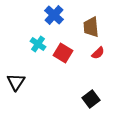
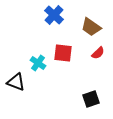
brown trapezoid: rotated 50 degrees counterclockwise
cyan cross: moved 19 px down
red square: rotated 24 degrees counterclockwise
black triangle: rotated 42 degrees counterclockwise
black square: rotated 18 degrees clockwise
